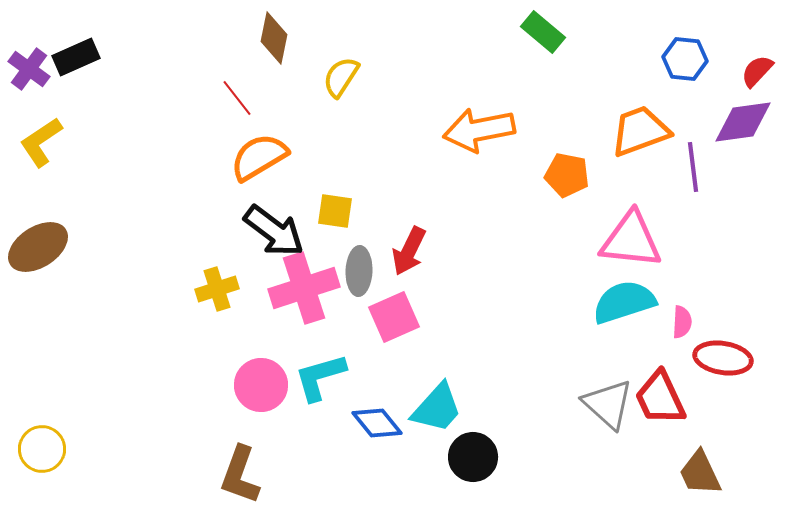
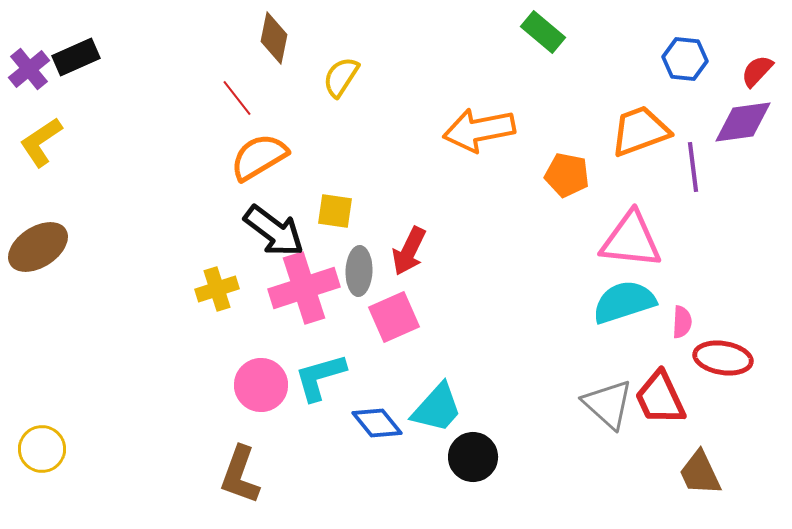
purple cross: rotated 15 degrees clockwise
